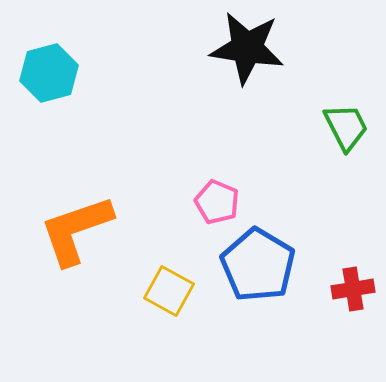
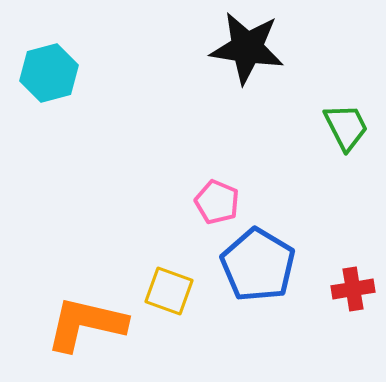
orange L-shape: moved 10 px right, 94 px down; rotated 32 degrees clockwise
yellow square: rotated 9 degrees counterclockwise
